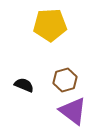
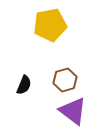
yellow pentagon: rotated 8 degrees counterclockwise
black semicircle: rotated 90 degrees clockwise
